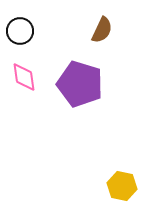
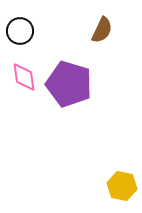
purple pentagon: moved 11 px left
